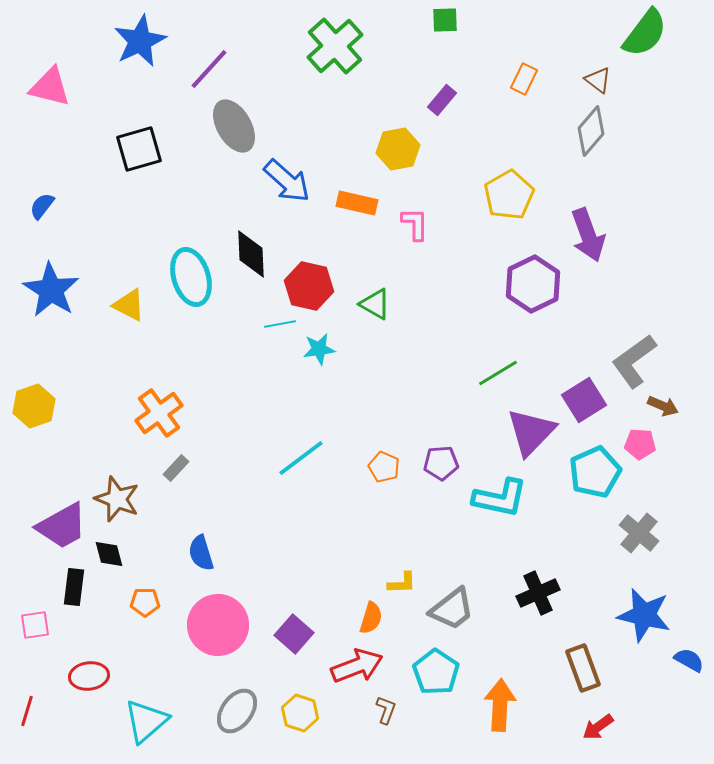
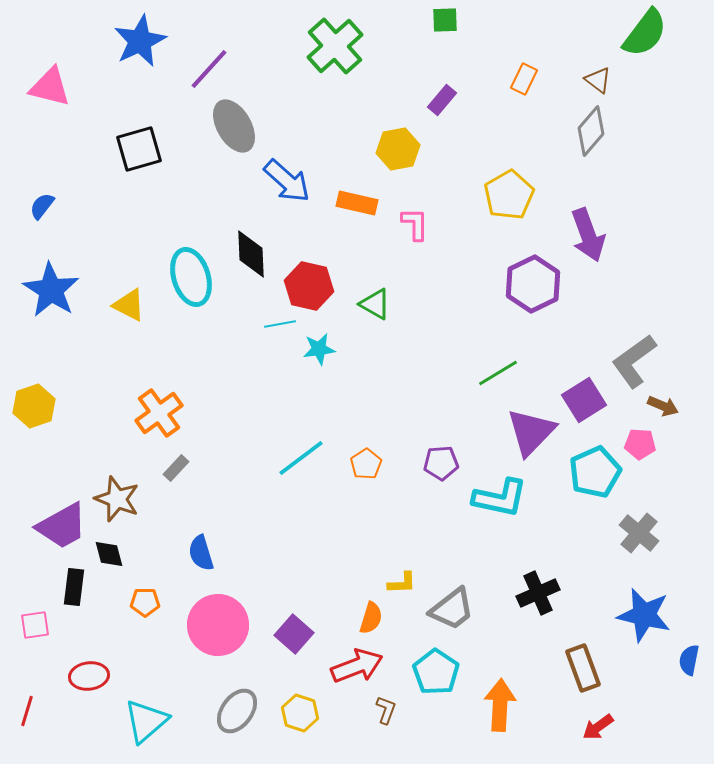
orange pentagon at (384, 467): moved 18 px left, 3 px up; rotated 16 degrees clockwise
blue semicircle at (689, 660): rotated 108 degrees counterclockwise
